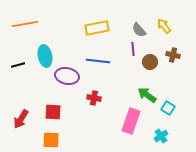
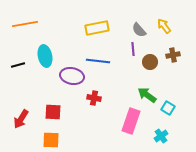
brown cross: rotated 24 degrees counterclockwise
purple ellipse: moved 5 px right
